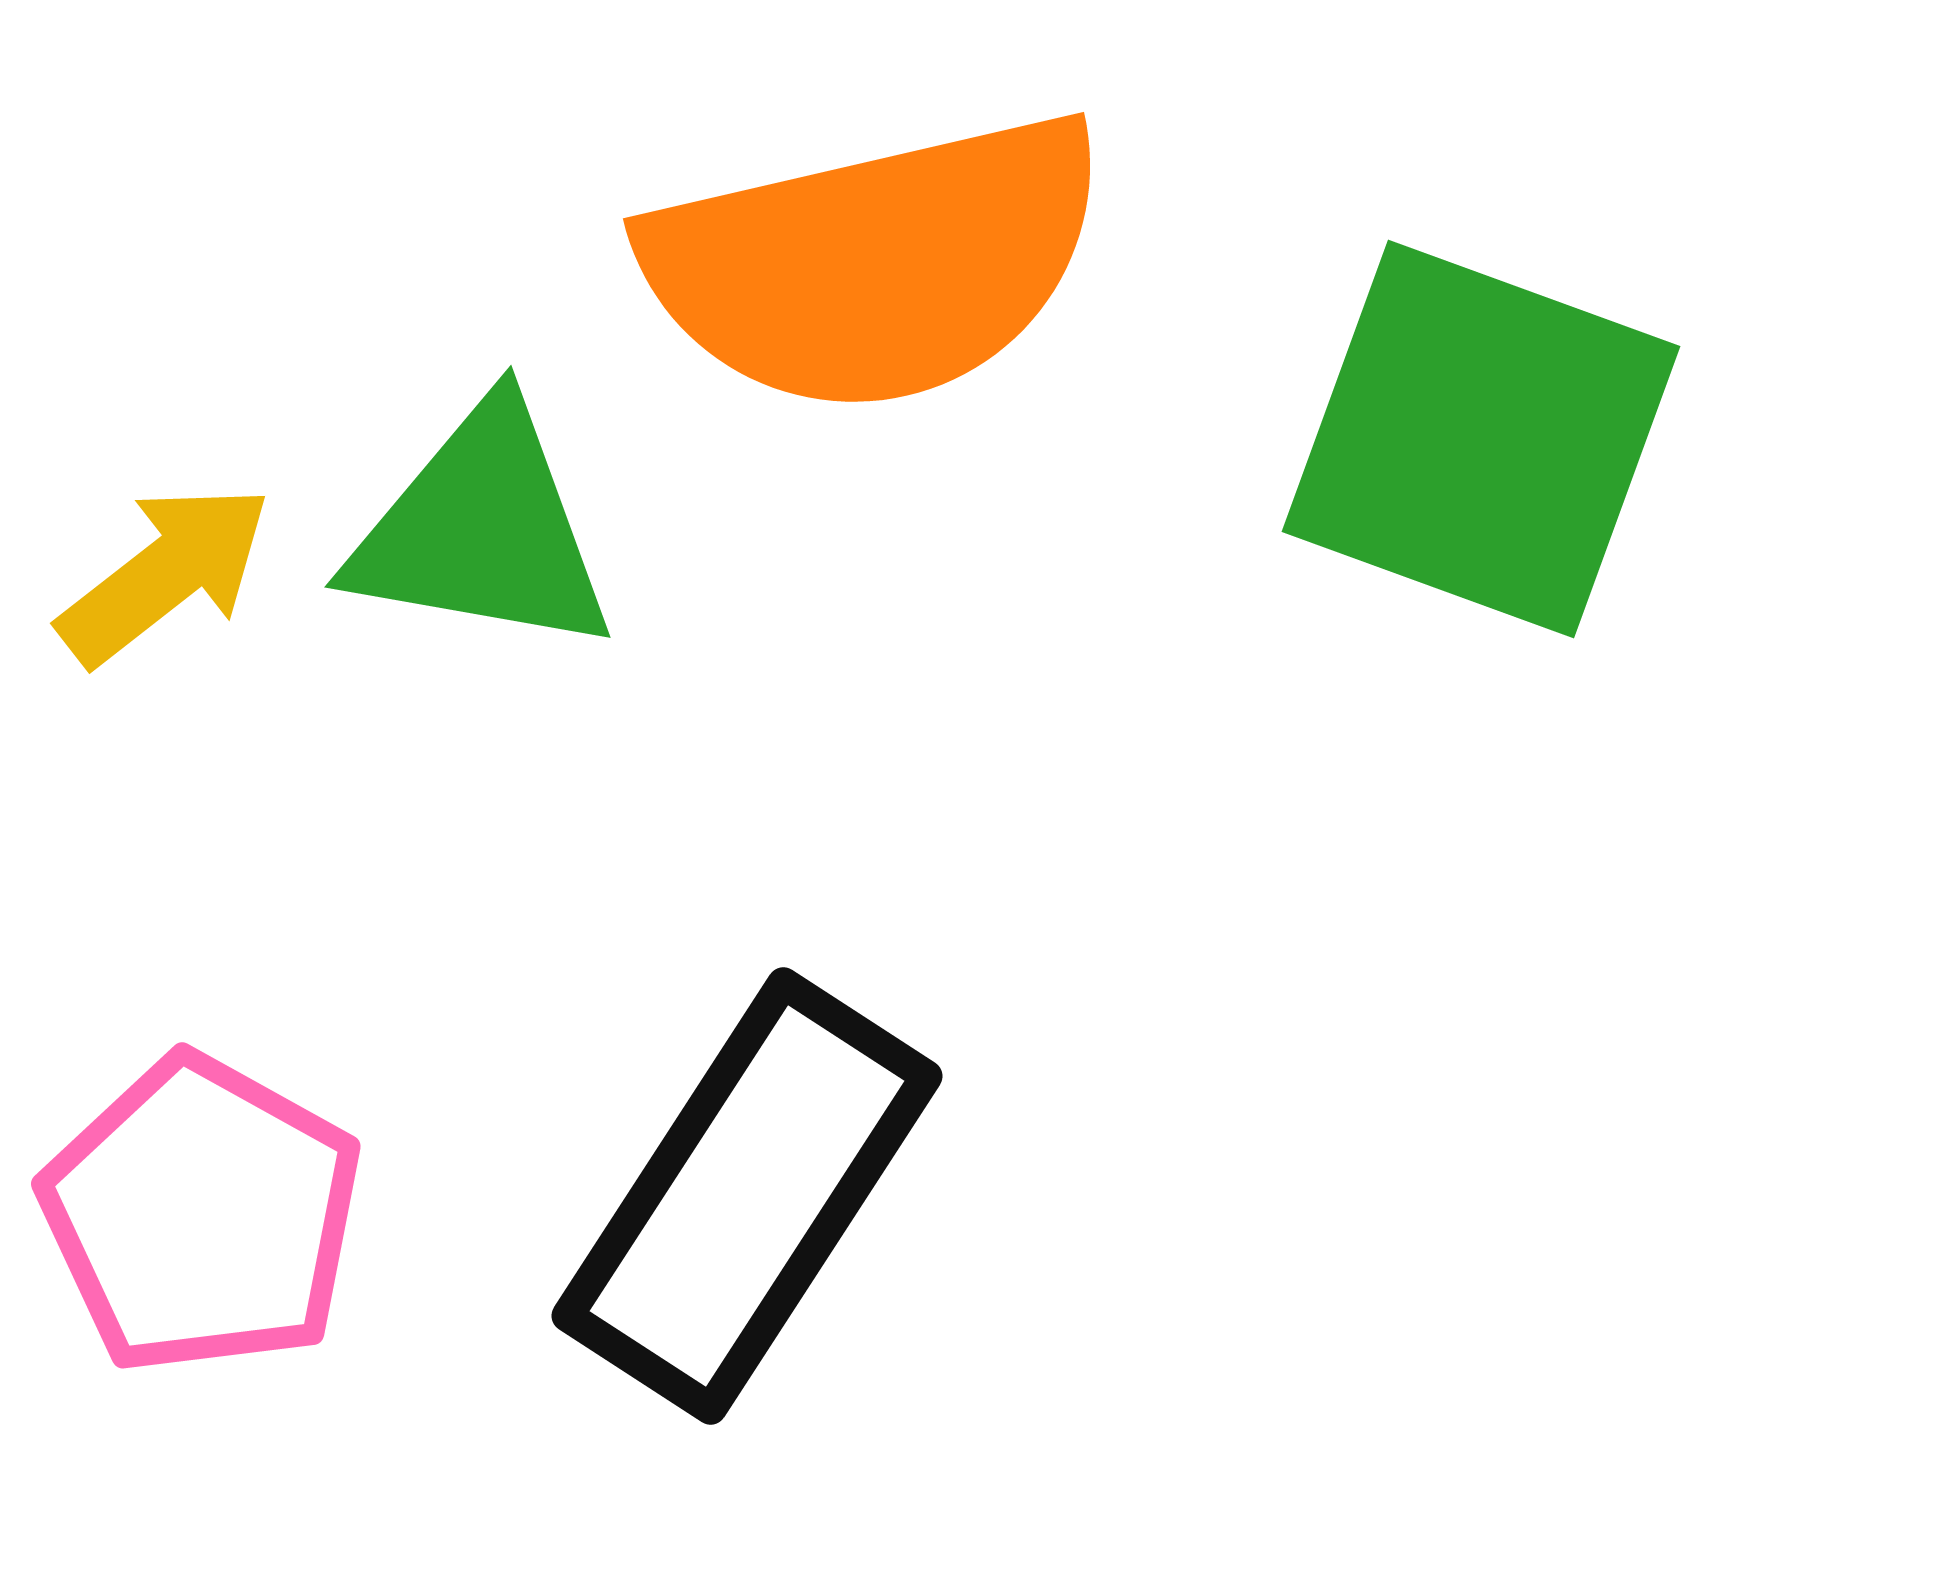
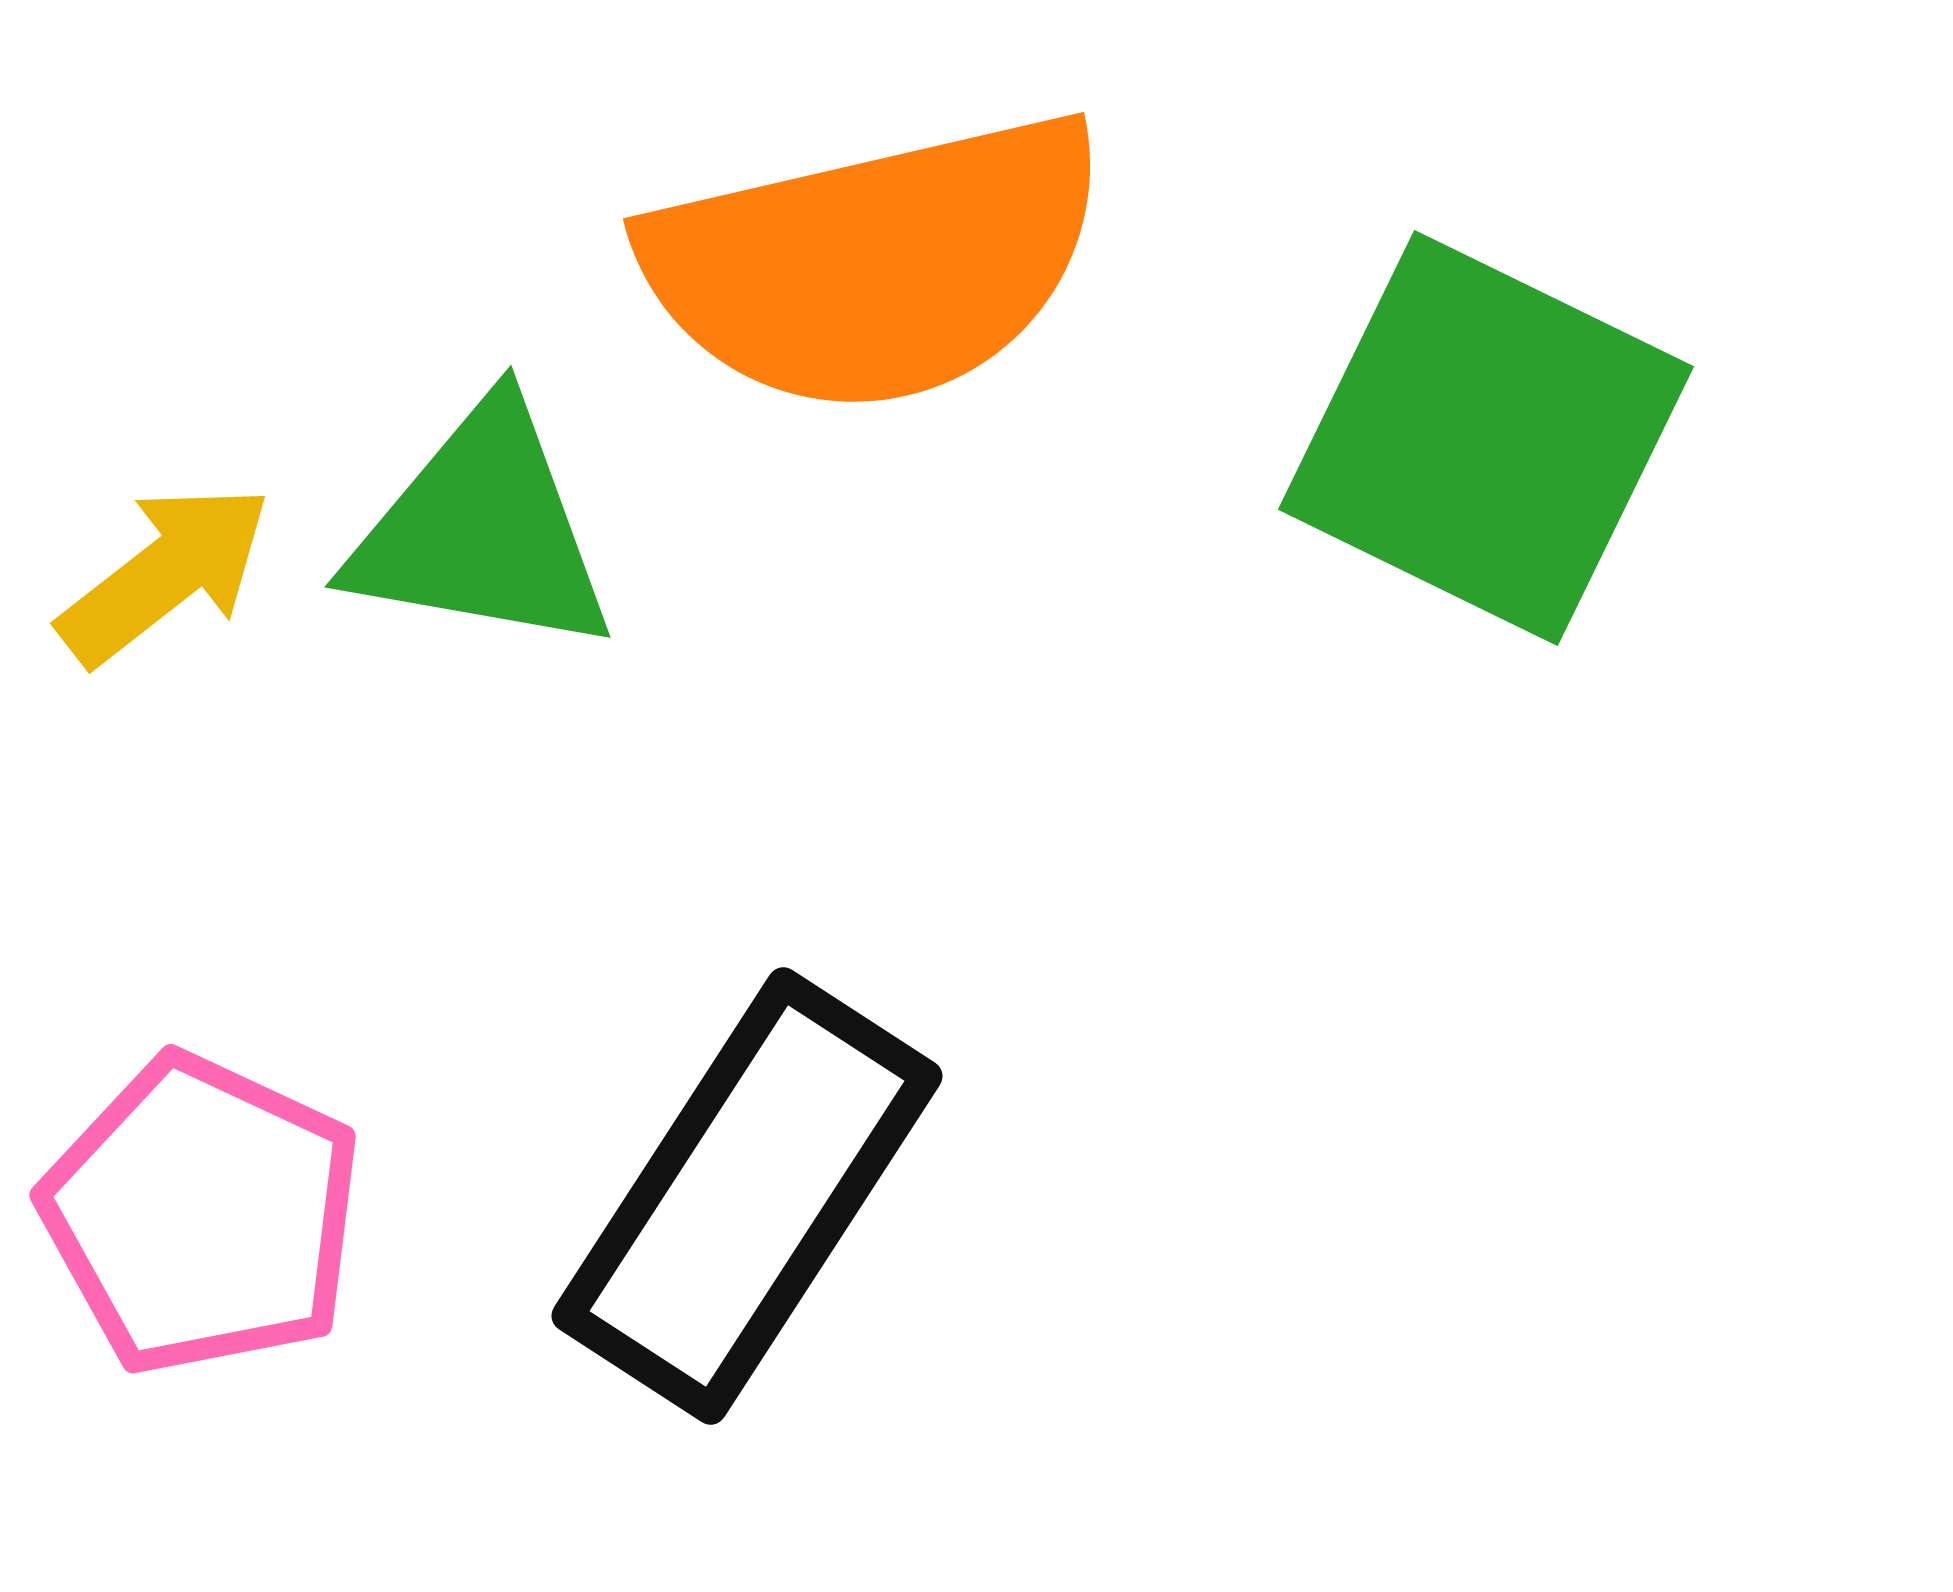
green square: moved 5 px right, 1 px up; rotated 6 degrees clockwise
pink pentagon: rotated 4 degrees counterclockwise
